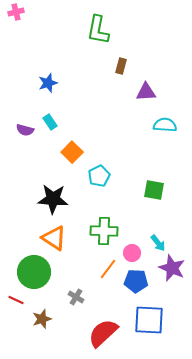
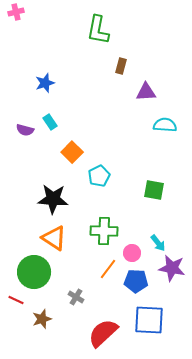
blue star: moved 3 px left
purple star: rotated 12 degrees counterclockwise
